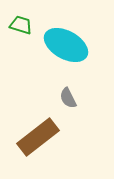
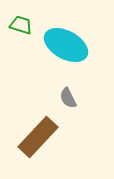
brown rectangle: rotated 9 degrees counterclockwise
